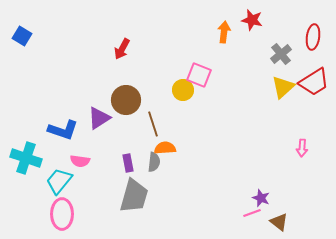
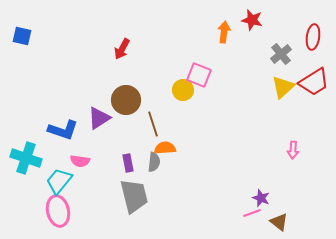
blue square: rotated 18 degrees counterclockwise
pink arrow: moved 9 px left, 2 px down
gray trapezoid: rotated 30 degrees counterclockwise
pink ellipse: moved 4 px left, 3 px up; rotated 12 degrees counterclockwise
